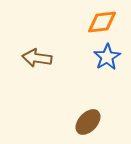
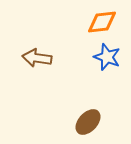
blue star: rotated 20 degrees counterclockwise
